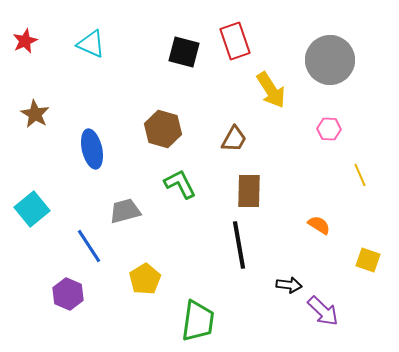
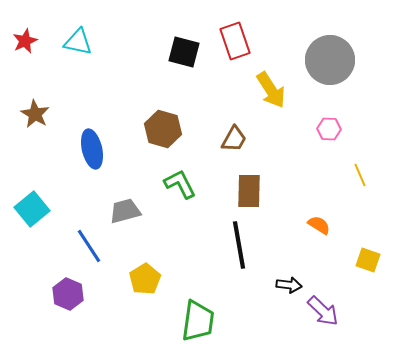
cyan triangle: moved 13 px left, 2 px up; rotated 12 degrees counterclockwise
